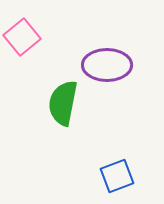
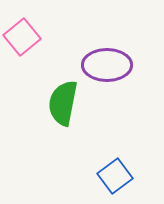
blue square: moved 2 px left; rotated 16 degrees counterclockwise
